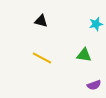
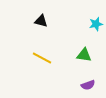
purple semicircle: moved 6 px left
